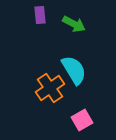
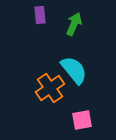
green arrow: rotated 95 degrees counterclockwise
cyan semicircle: rotated 8 degrees counterclockwise
pink square: rotated 20 degrees clockwise
